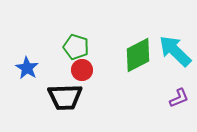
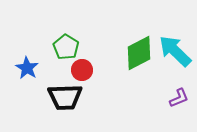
green pentagon: moved 10 px left; rotated 15 degrees clockwise
green diamond: moved 1 px right, 2 px up
